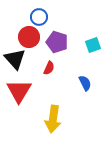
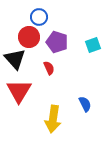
red semicircle: rotated 48 degrees counterclockwise
blue semicircle: moved 21 px down
